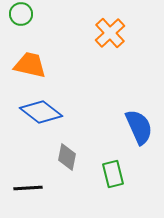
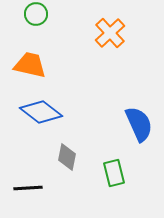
green circle: moved 15 px right
blue semicircle: moved 3 px up
green rectangle: moved 1 px right, 1 px up
